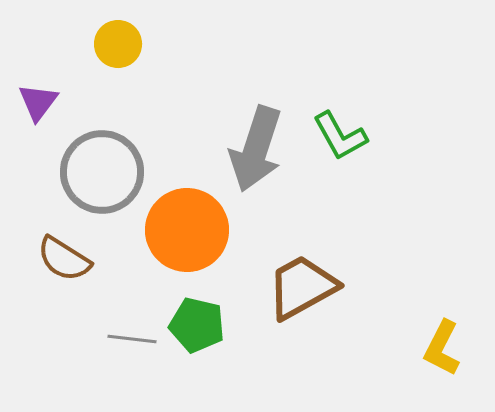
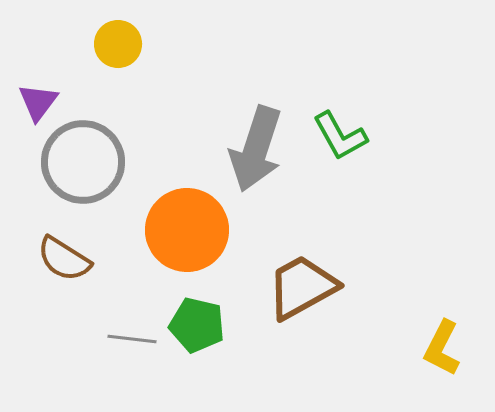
gray circle: moved 19 px left, 10 px up
